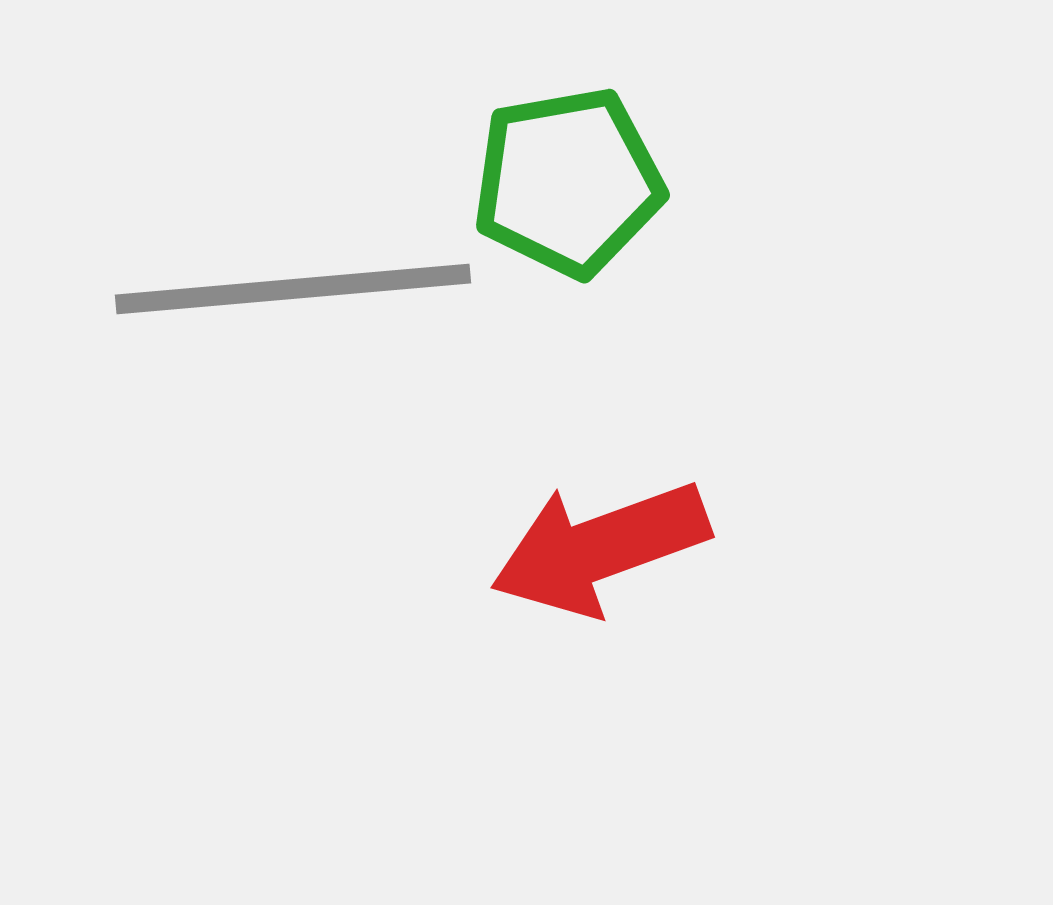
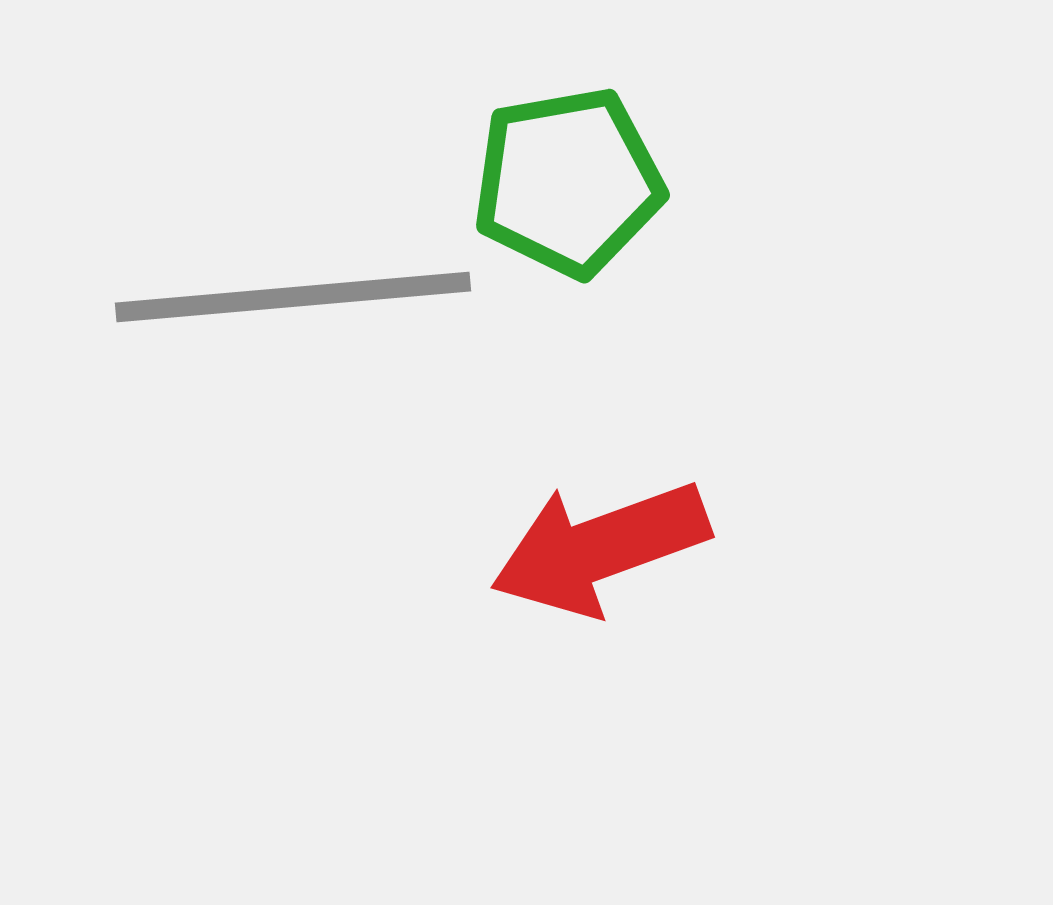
gray line: moved 8 px down
